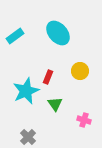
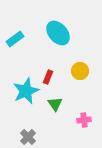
cyan rectangle: moved 3 px down
pink cross: rotated 24 degrees counterclockwise
